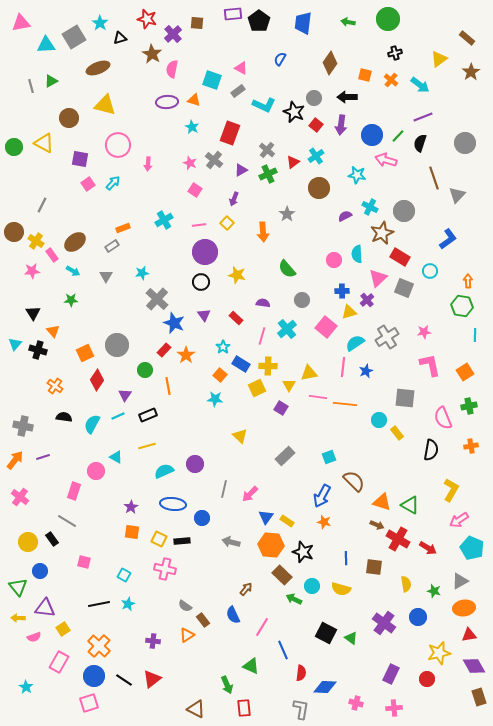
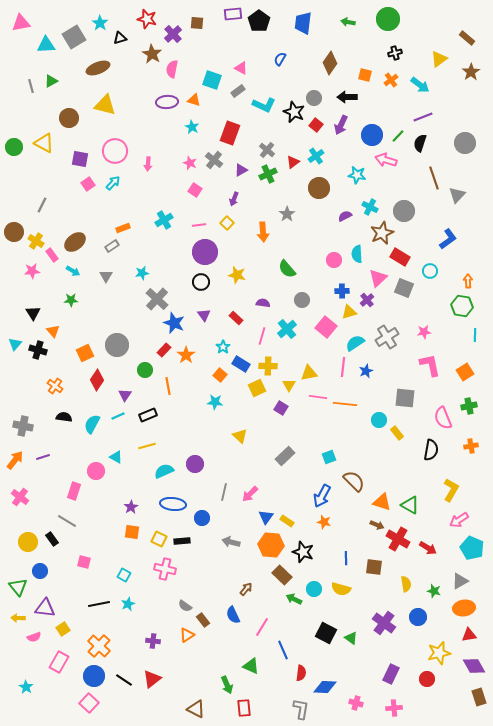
orange cross at (391, 80): rotated 16 degrees clockwise
purple arrow at (341, 125): rotated 18 degrees clockwise
pink circle at (118, 145): moved 3 px left, 6 px down
cyan star at (215, 399): moved 3 px down
gray line at (224, 489): moved 3 px down
cyan circle at (312, 586): moved 2 px right, 3 px down
pink square at (89, 703): rotated 30 degrees counterclockwise
